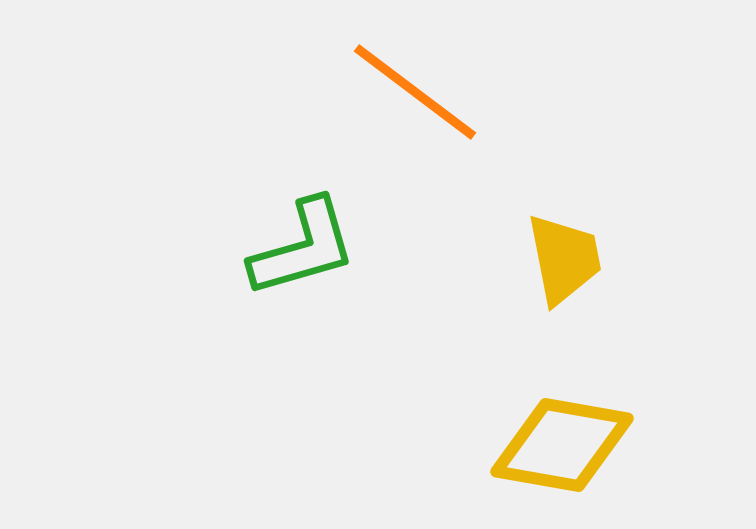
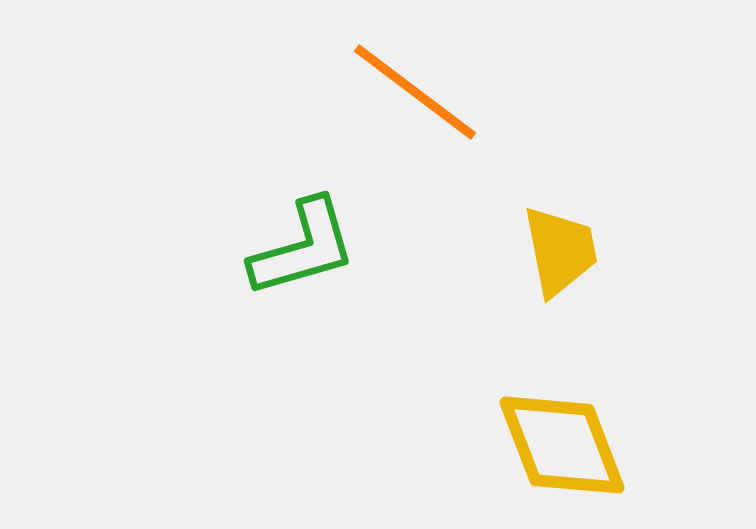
yellow trapezoid: moved 4 px left, 8 px up
yellow diamond: rotated 59 degrees clockwise
